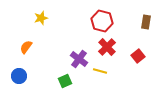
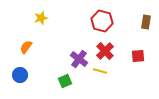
red cross: moved 2 px left, 4 px down
red square: rotated 32 degrees clockwise
blue circle: moved 1 px right, 1 px up
